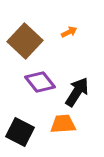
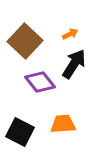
orange arrow: moved 1 px right, 2 px down
black arrow: moved 3 px left, 28 px up
